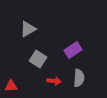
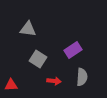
gray triangle: rotated 36 degrees clockwise
gray semicircle: moved 3 px right, 1 px up
red triangle: moved 1 px up
